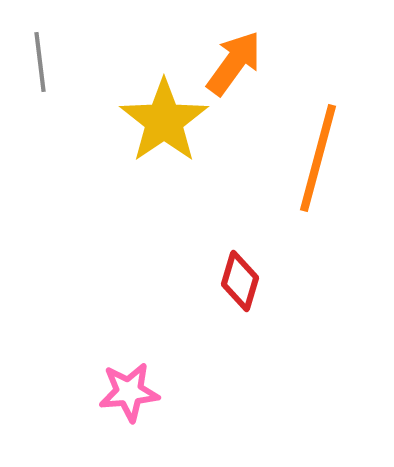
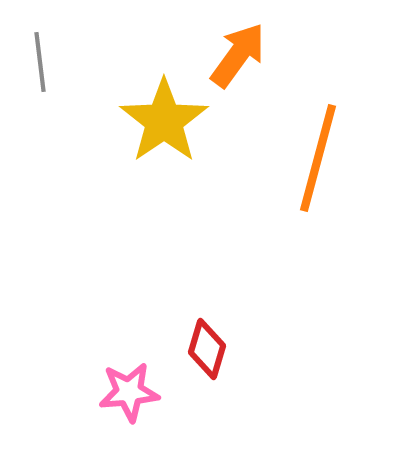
orange arrow: moved 4 px right, 8 px up
red diamond: moved 33 px left, 68 px down
